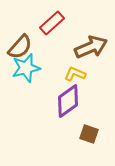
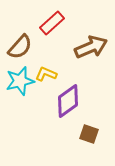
cyan star: moved 6 px left, 13 px down
yellow L-shape: moved 29 px left
